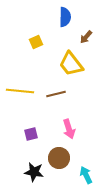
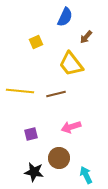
blue semicircle: rotated 24 degrees clockwise
pink arrow: moved 2 px right, 2 px up; rotated 90 degrees clockwise
